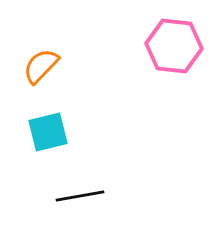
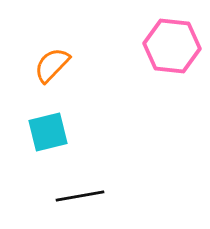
pink hexagon: moved 2 px left
orange semicircle: moved 11 px right, 1 px up
